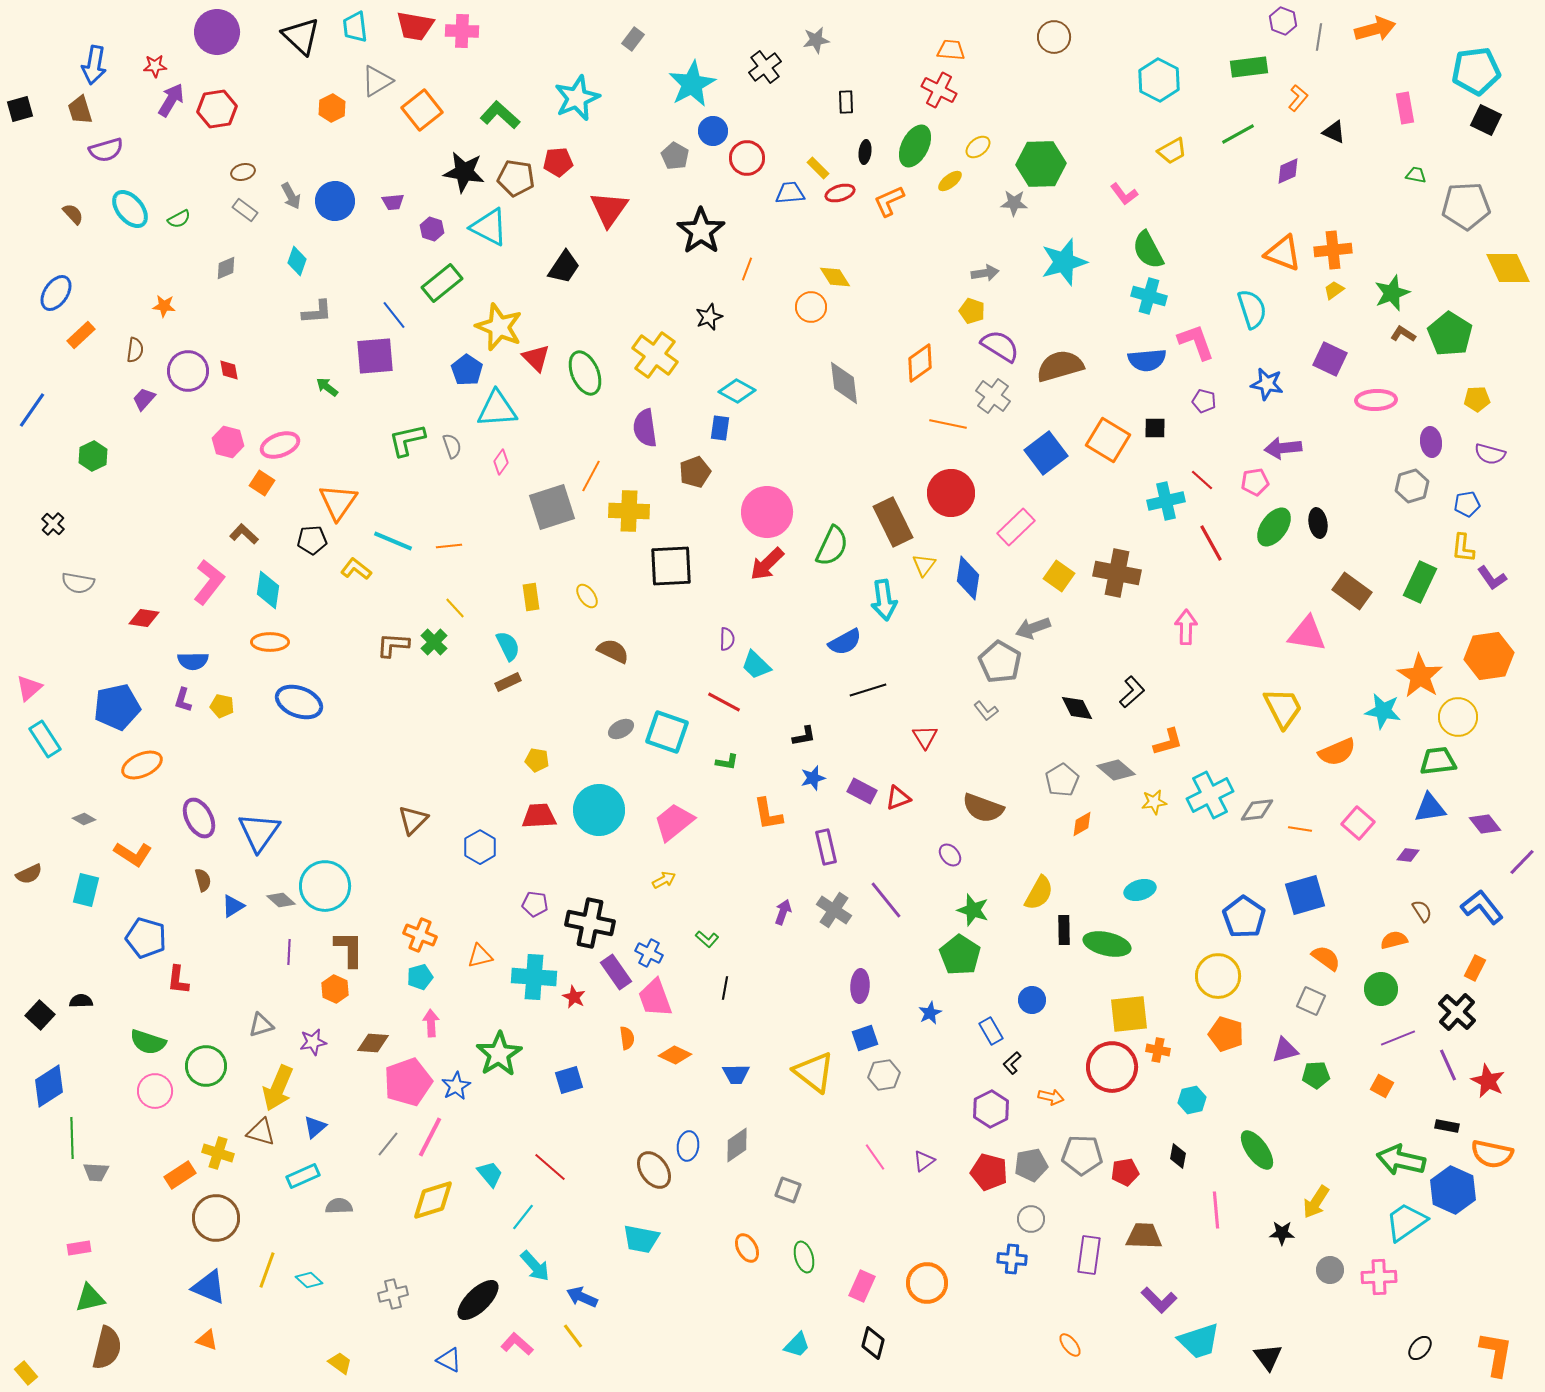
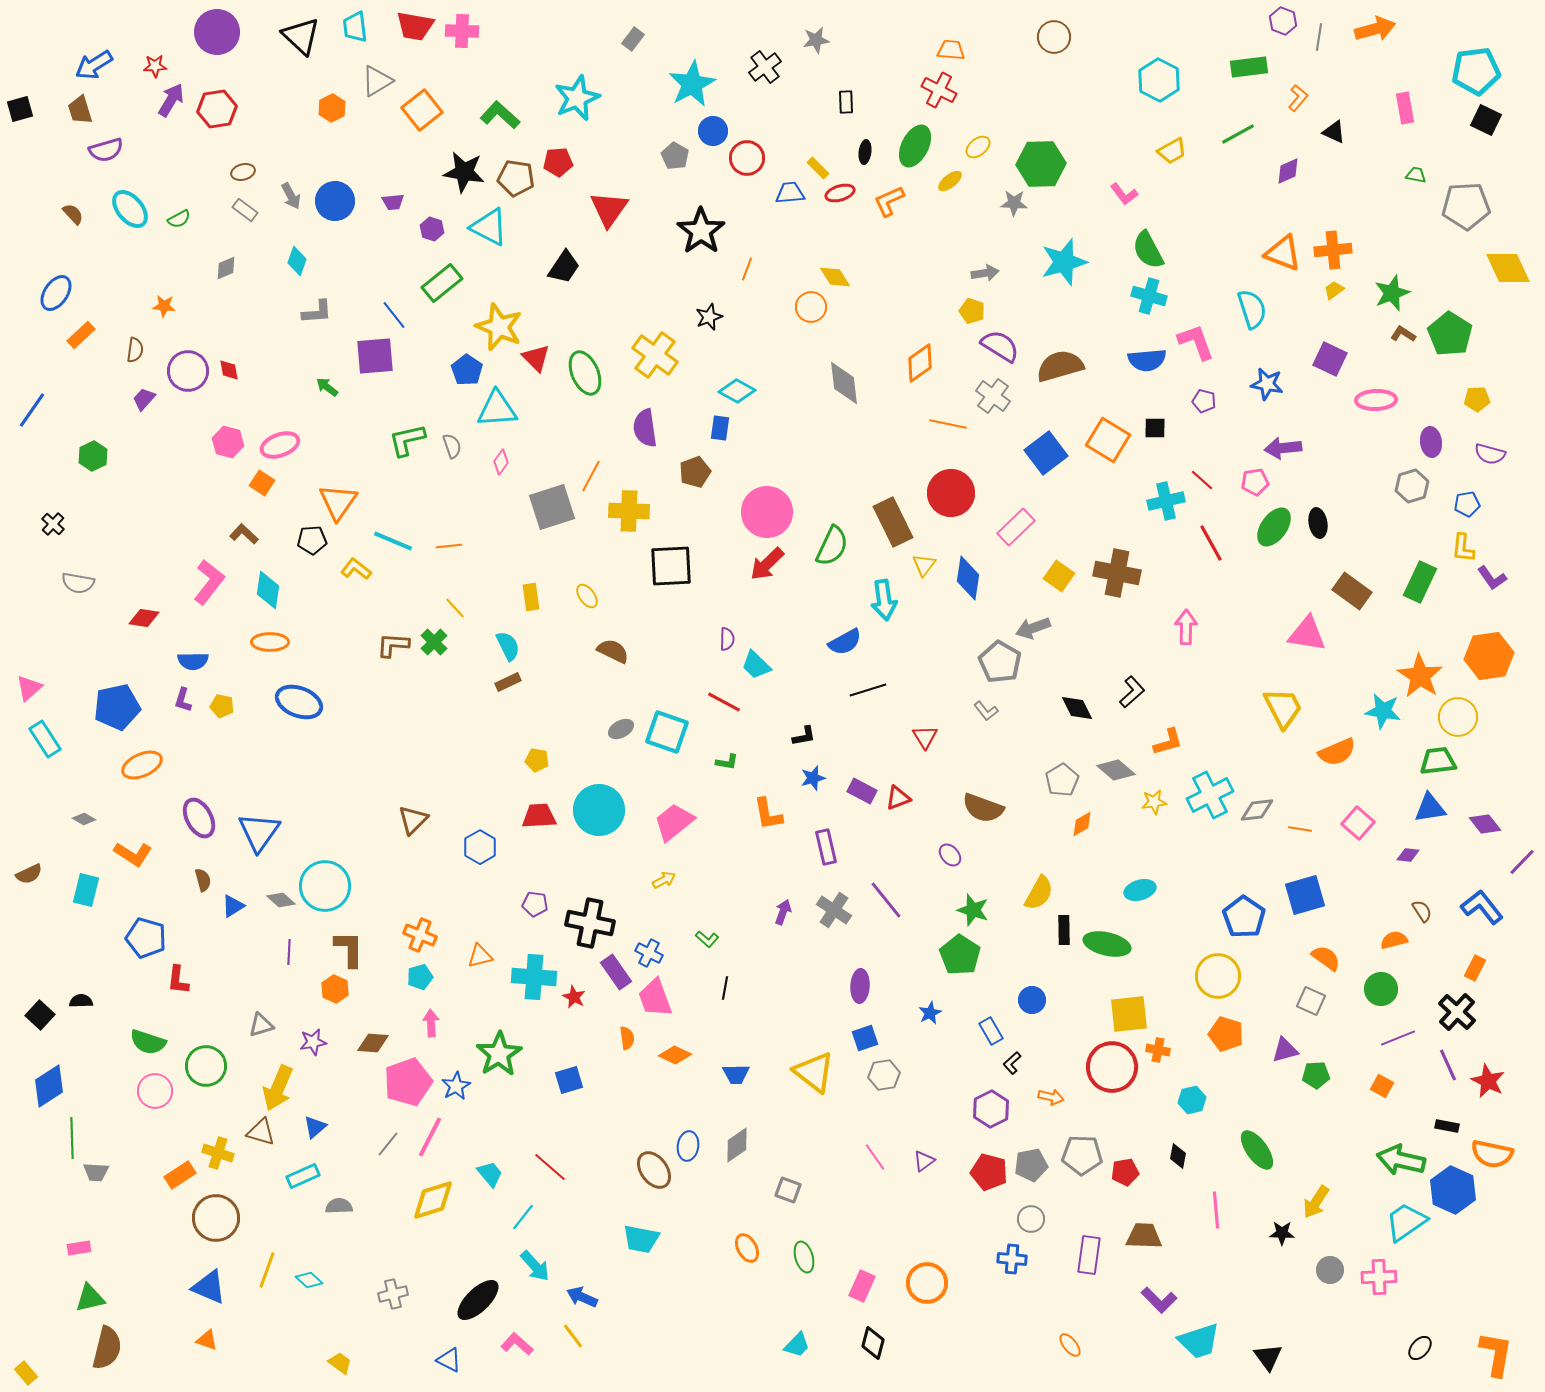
blue arrow at (94, 65): rotated 48 degrees clockwise
